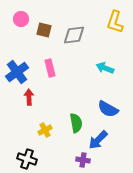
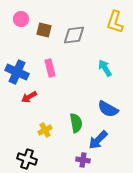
cyan arrow: rotated 36 degrees clockwise
blue cross: rotated 30 degrees counterclockwise
red arrow: rotated 119 degrees counterclockwise
